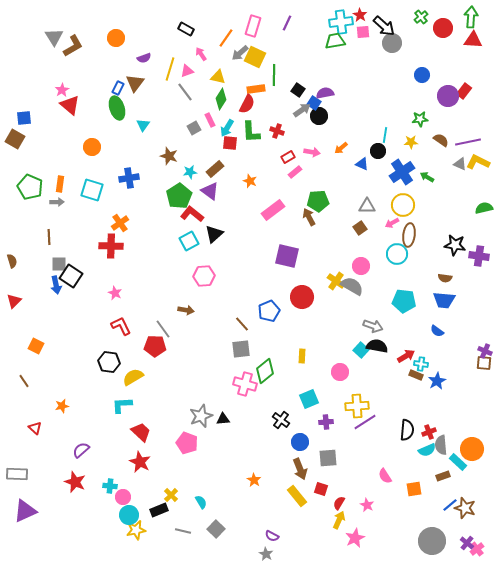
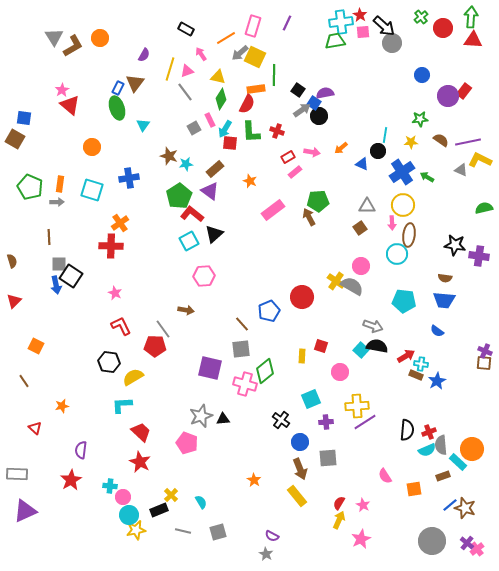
orange circle at (116, 38): moved 16 px left
orange line at (226, 38): rotated 24 degrees clockwise
purple semicircle at (144, 58): moved 3 px up; rotated 40 degrees counterclockwise
blue square at (24, 118): rotated 14 degrees clockwise
cyan arrow at (227, 128): moved 2 px left, 1 px down
yellow L-shape at (478, 162): moved 2 px right, 2 px up
gray triangle at (460, 164): moved 1 px right, 6 px down
cyan star at (190, 172): moved 4 px left, 8 px up
pink arrow at (392, 223): rotated 64 degrees counterclockwise
purple square at (287, 256): moved 77 px left, 112 px down
cyan square at (309, 399): moved 2 px right
purple semicircle at (81, 450): rotated 42 degrees counterclockwise
red star at (75, 482): moved 4 px left, 2 px up; rotated 20 degrees clockwise
red square at (321, 489): moved 143 px up
pink star at (367, 505): moved 4 px left
gray square at (216, 529): moved 2 px right, 3 px down; rotated 30 degrees clockwise
pink star at (355, 538): moved 6 px right, 1 px down
